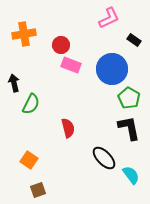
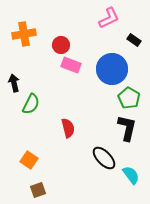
black L-shape: moved 2 px left; rotated 24 degrees clockwise
